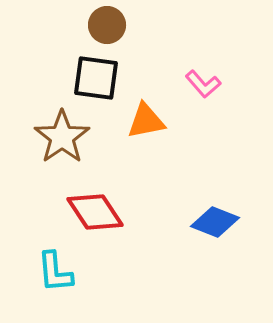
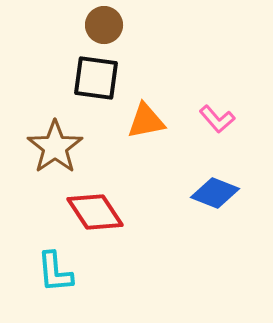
brown circle: moved 3 px left
pink L-shape: moved 14 px right, 35 px down
brown star: moved 7 px left, 10 px down
blue diamond: moved 29 px up
